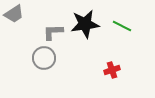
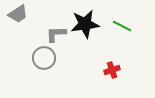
gray trapezoid: moved 4 px right
gray L-shape: moved 3 px right, 2 px down
